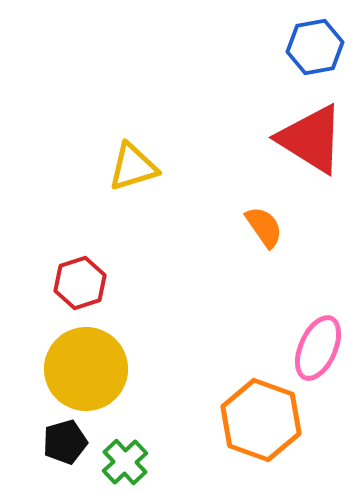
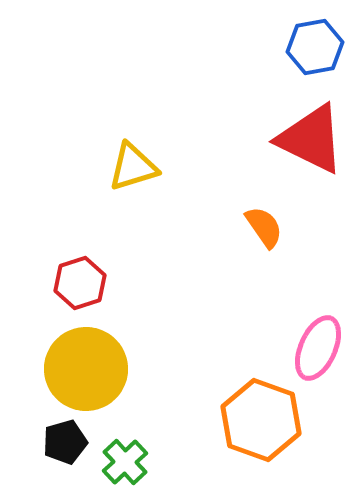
red triangle: rotated 6 degrees counterclockwise
